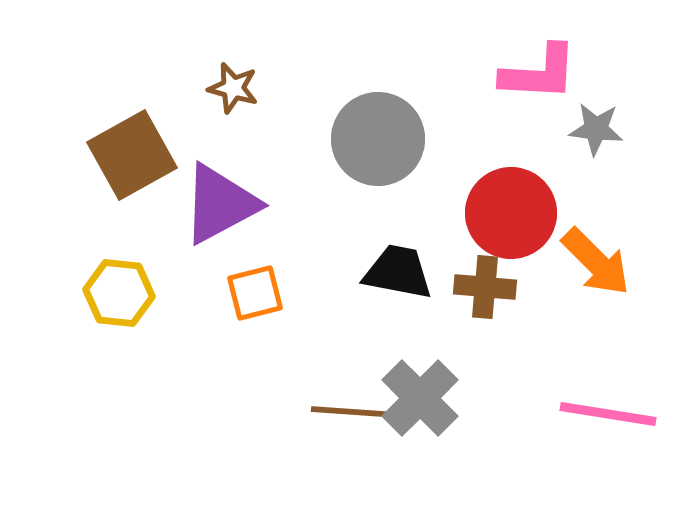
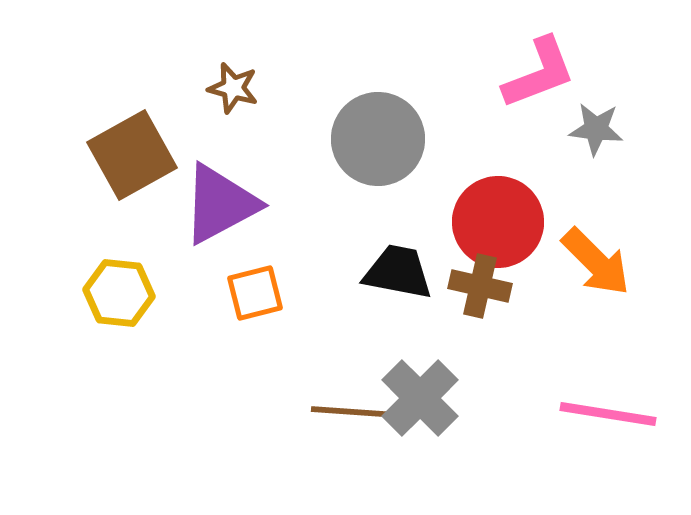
pink L-shape: rotated 24 degrees counterclockwise
red circle: moved 13 px left, 9 px down
brown cross: moved 5 px left, 1 px up; rotated 8 degrees clockwise
